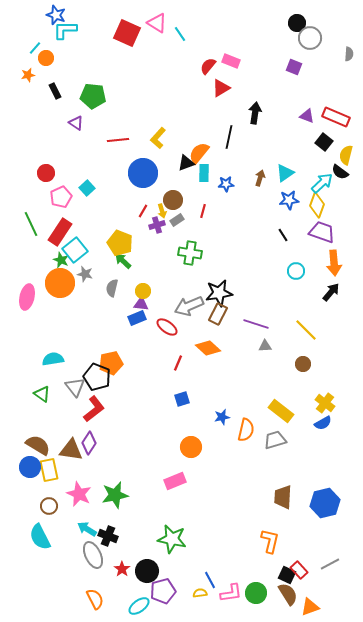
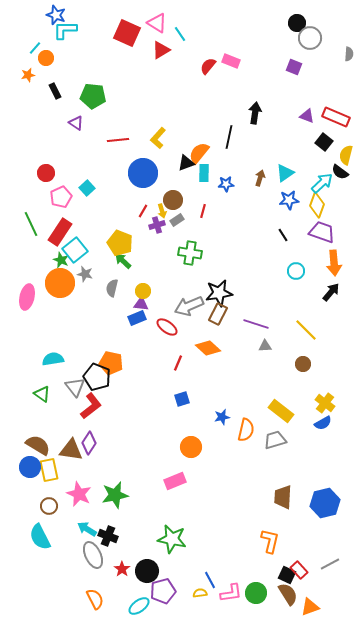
red triangle at (221, 88): moved 60 px left, 38 px up
orange pentagon at (111, 363): rotated 25 degrees clockwise
red L-shape at (94, 409): moved 3 px left, 3 px up
